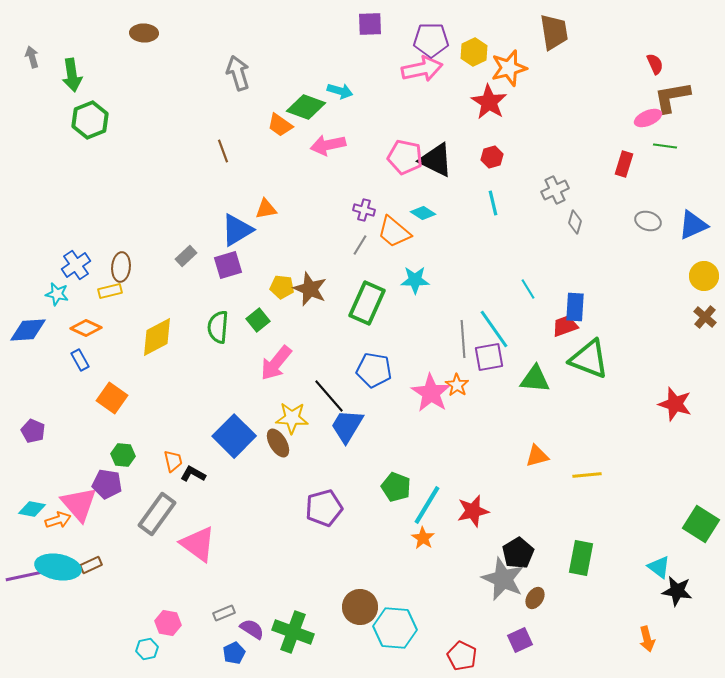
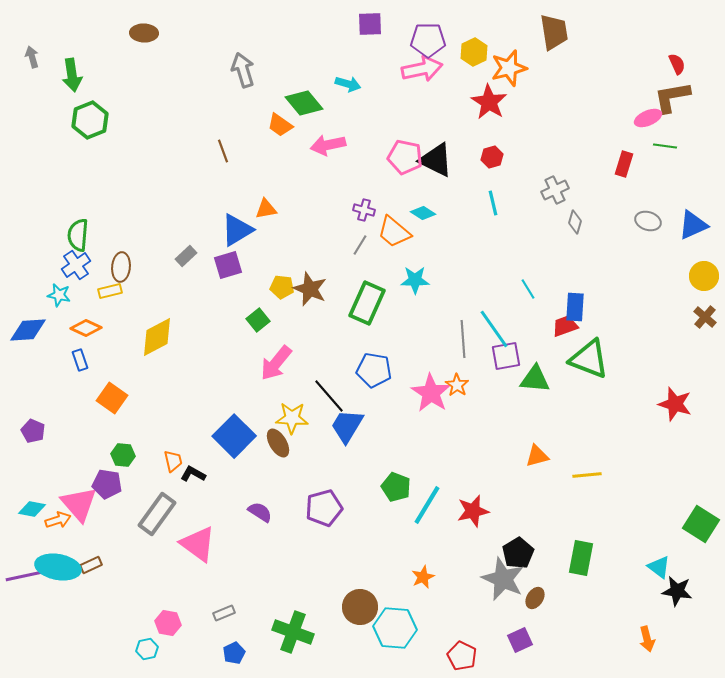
purple pentagon at (431, 40): moved 3 px left
red semicircle at (655, 64): moved 22 px right
gray arrow at (238, 73): moved 5 px right, 3 px up
cyan arrow at (340, 91): moved 8 px right, 7 px up
green diamond at (306, 107): moved 2 px left, 4 px up; rotated 30 degrees clockwise
cyan star at (57, 294): moved 2 px right, 1 px down
green semicircle at (218, 327): moved 140 px left, 92 px up
purple square at (489, 357): moved 17 px right, 1 px up
blue rectangle at (80, 360): rotated 10 degrees clockwise
orange star at (423, 538): moved 39 px down; rotated 15 degrees clockwise
purple semicircle at (252, 629): moved 8 px right, 117 px up
